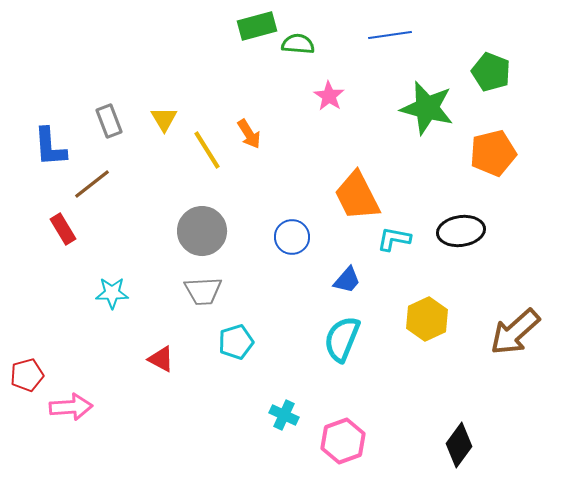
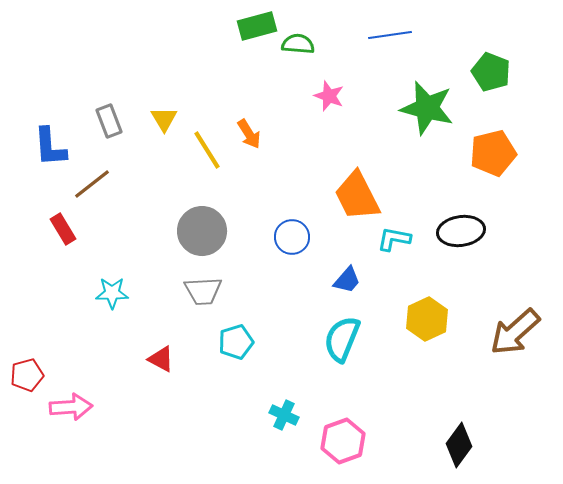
pink star: rotated 12 degrees counterclockwise
